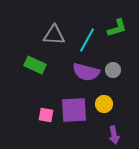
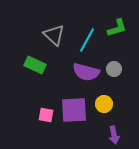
gray triangle: rotated 40 degrees clockwise
gray circle: moved 1 px right, 1 px up
